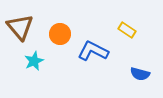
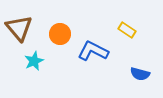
brown triangle: moved 1 px left, 1 px down
